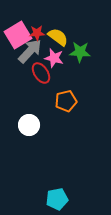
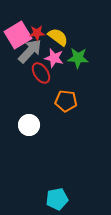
green star: moved 2 px left, 6 px down
orange pentagon: rotated 20 degrees clockwise
